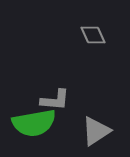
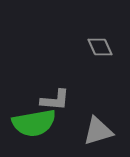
gray diamond: moved 7 px right, 12 px down
gray triangle: moved 2 px right; rotated 16 degrees clockwise
